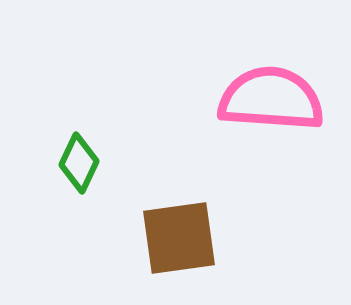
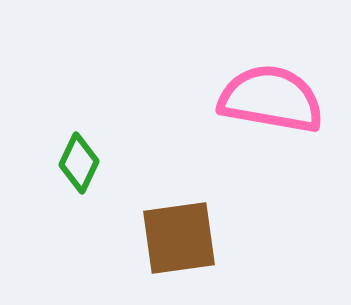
pink semicircle: rotated 6 degrees clockwise
